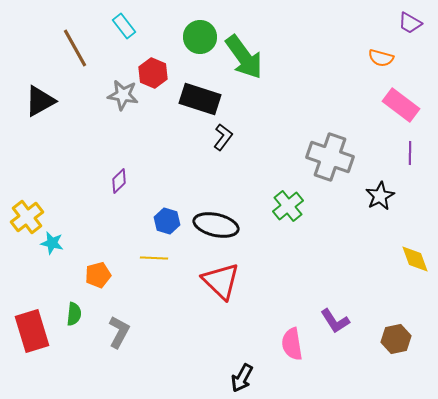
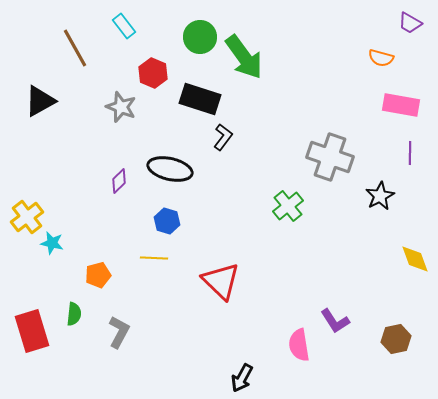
gray star: moved 2 px left, 12 px down; rotated 12 degrees clockwise
pink rectangle: rotated 27 degrees counterclockwise
black ellipse: moved 46 px left, 56 px up
pink semicircle: moved 7 px right, 1 px down
